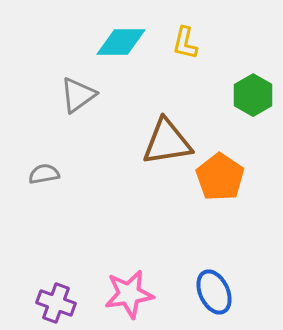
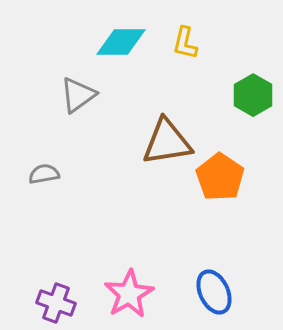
pink star: rotated 21 degrees counterclockwise
